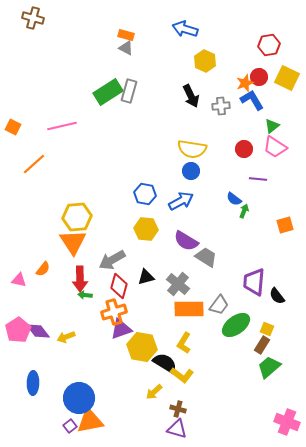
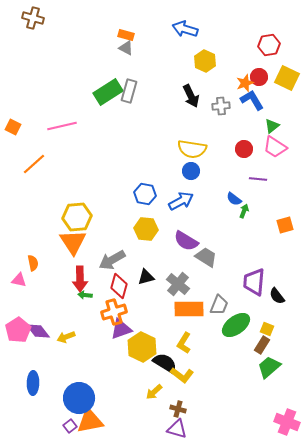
orange semicircle at (43, 269): moved 10 px left, 6 px up; rotated 49 degrees counterclockwise
gray trapezoid at (219, 305): rotated 15 degrees counterclockwise
yellow hexagon at (142, 347): rotated 16 degrees clockwise
